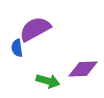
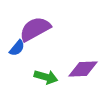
blue semicircle: rotated 132 degrees counterclockwise
green arrow: moved 2 px left, 4 px up
